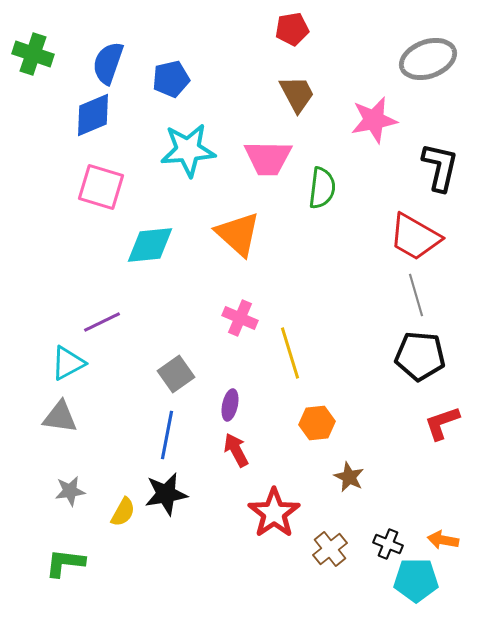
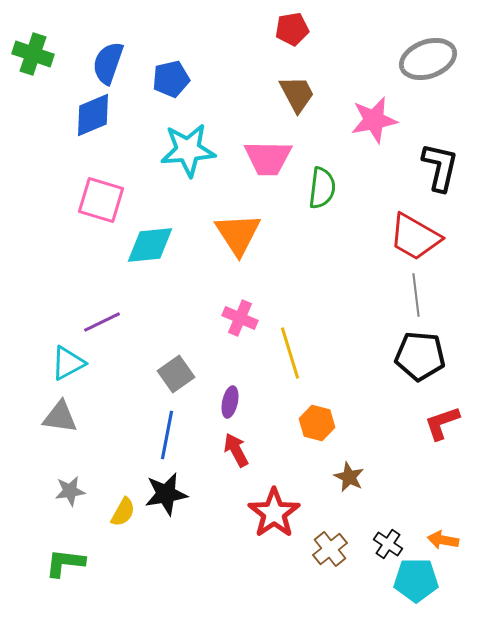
pink square: moved 13 px down
orange triangle: rotated 15 degrees clockwise
gray line: rotated 9 degrees clockwise
purple ellipse: moved 3 px up
orange hexagon: rotated 20 degrees clockwise
black cross: rotated 12 degrees clockwise
